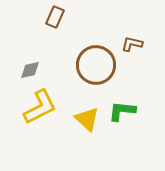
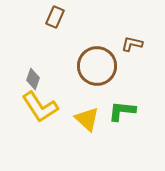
brown circle: moved 1 px right, 1 px down
gray diamond: moved 3 px right, 9 px down; rotated 60 degrees counterclockwise
yellow L-shape: rotated 84 degrees clockwise
